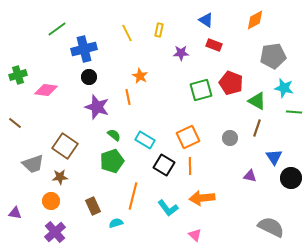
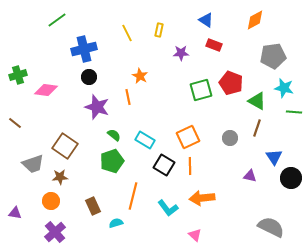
green line at (57, 29): moved 9 px up
